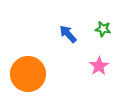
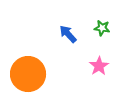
green star: moved 1 px left, 1 px up
